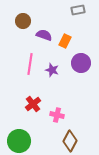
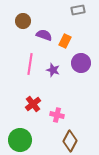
purple star: moved 1 px right
green circle: moved 1 px right, 1 px up
